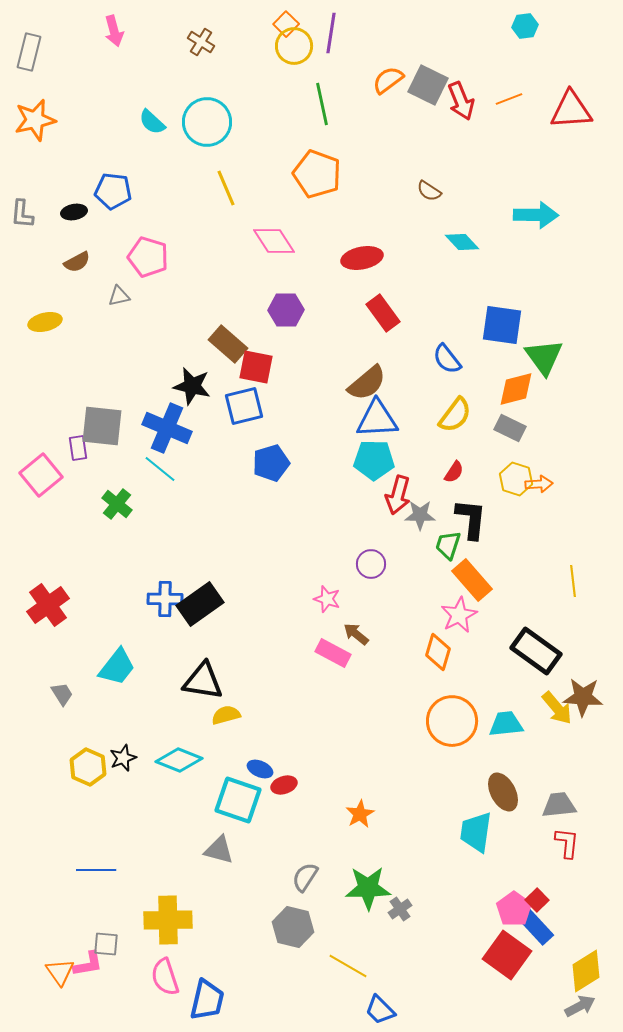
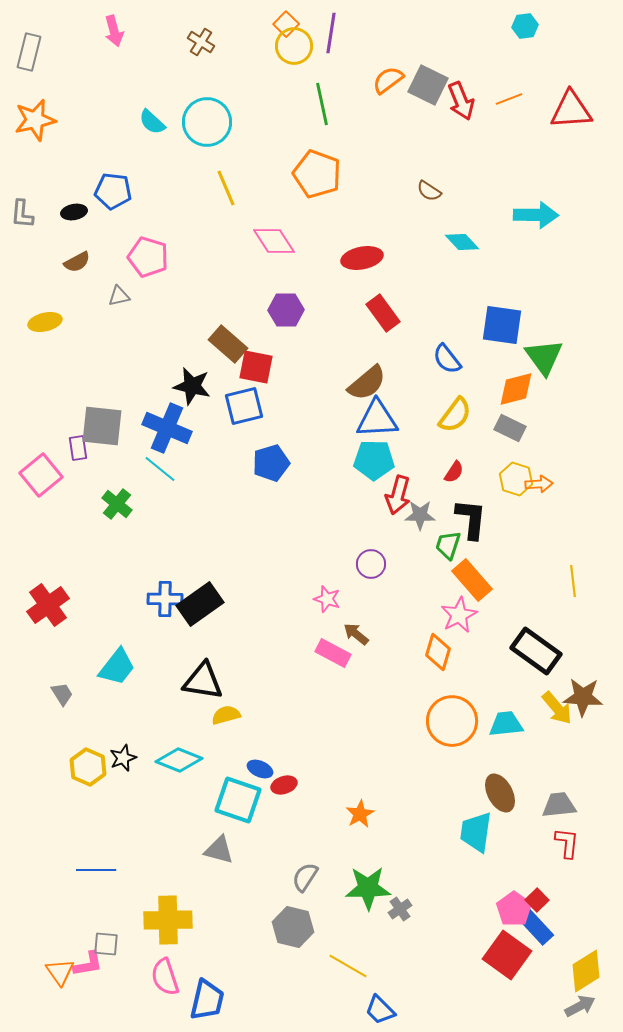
brown ellipse at (503, 792): moved 3 px left, 1 px down
